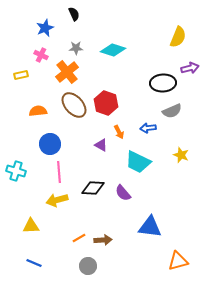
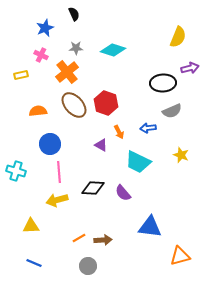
orange triangle: moved 2 px right, 5 px up
